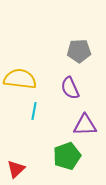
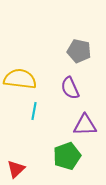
gray pentagon: rotated 15 degrees clockwise
